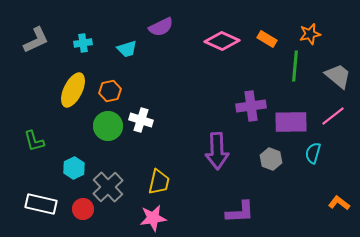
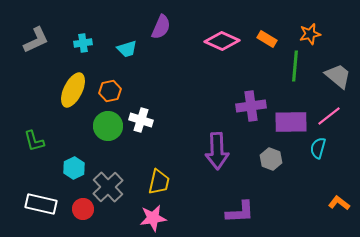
purple semicircle: rotated 40 degrees counterclockwise
pink line: moved 4 px left
cyan semicircle: moved 5 px right, 5 px up
